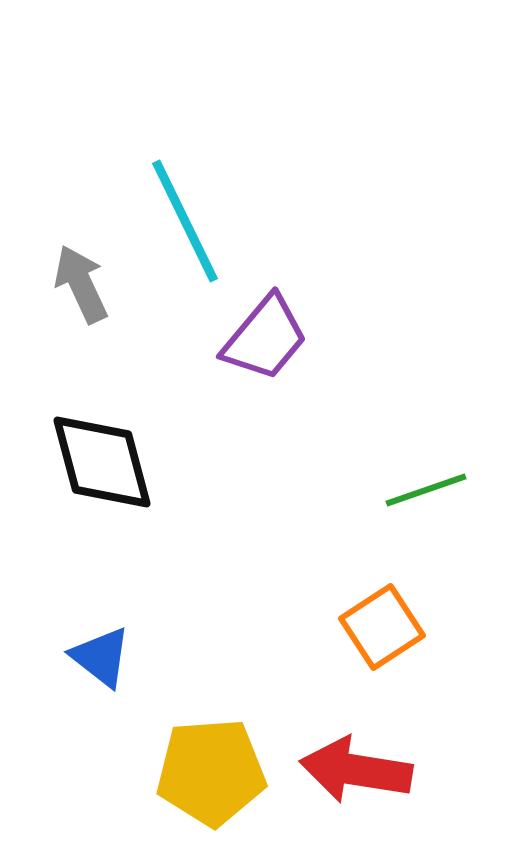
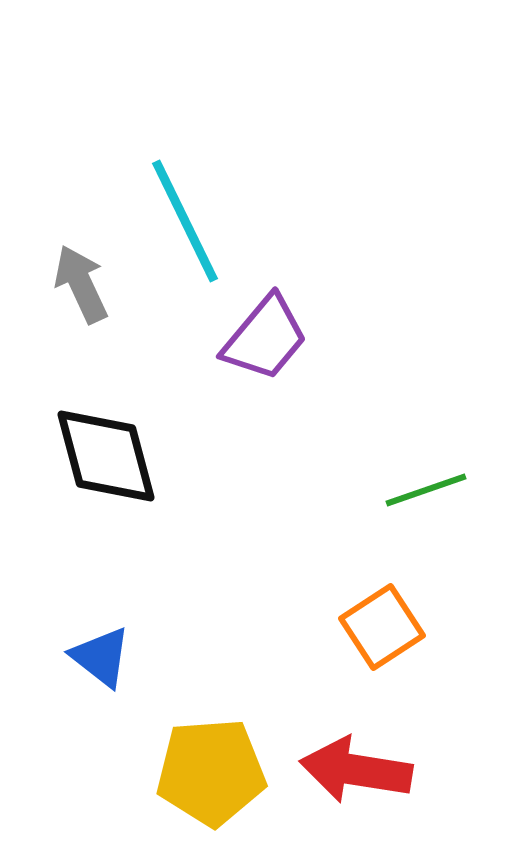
black diamond: moved 4 px right, 6 px up
